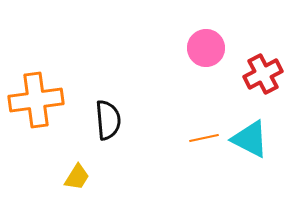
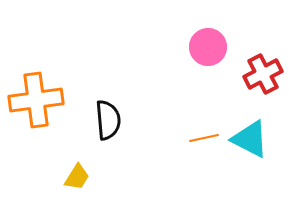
pink circle: moved 2 px right, 1 px up
